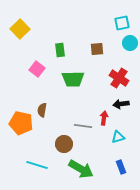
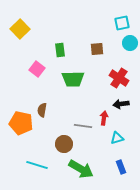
cyan triangle: moved 1 px left, 1 px down
